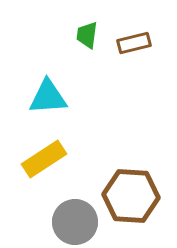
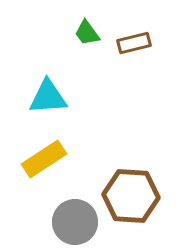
green trapezoid: moved 2 px up; rotated 44 degrees counterclockwise
